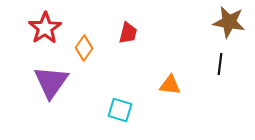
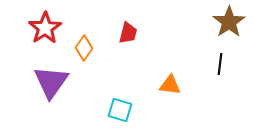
brown star: rotated 28 degrees clockwise
